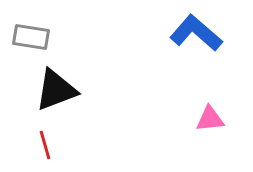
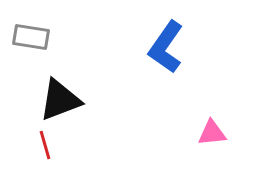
blue L-shape: moved 30 px left, 14 px down; rotated 96 degrees counterclockwise
black triangle: moved 4 px right, 10 px down
pink triangle: moved 2 px right, 14 px down
